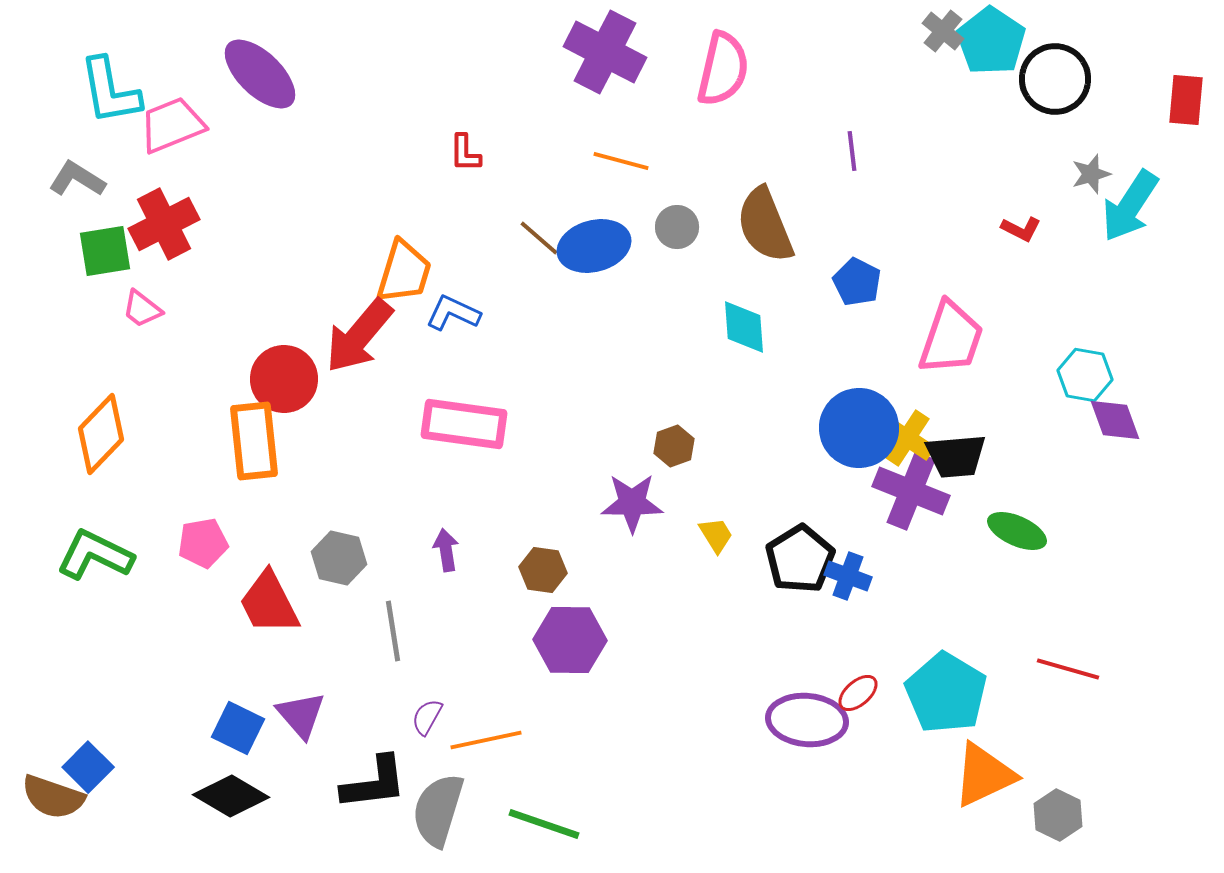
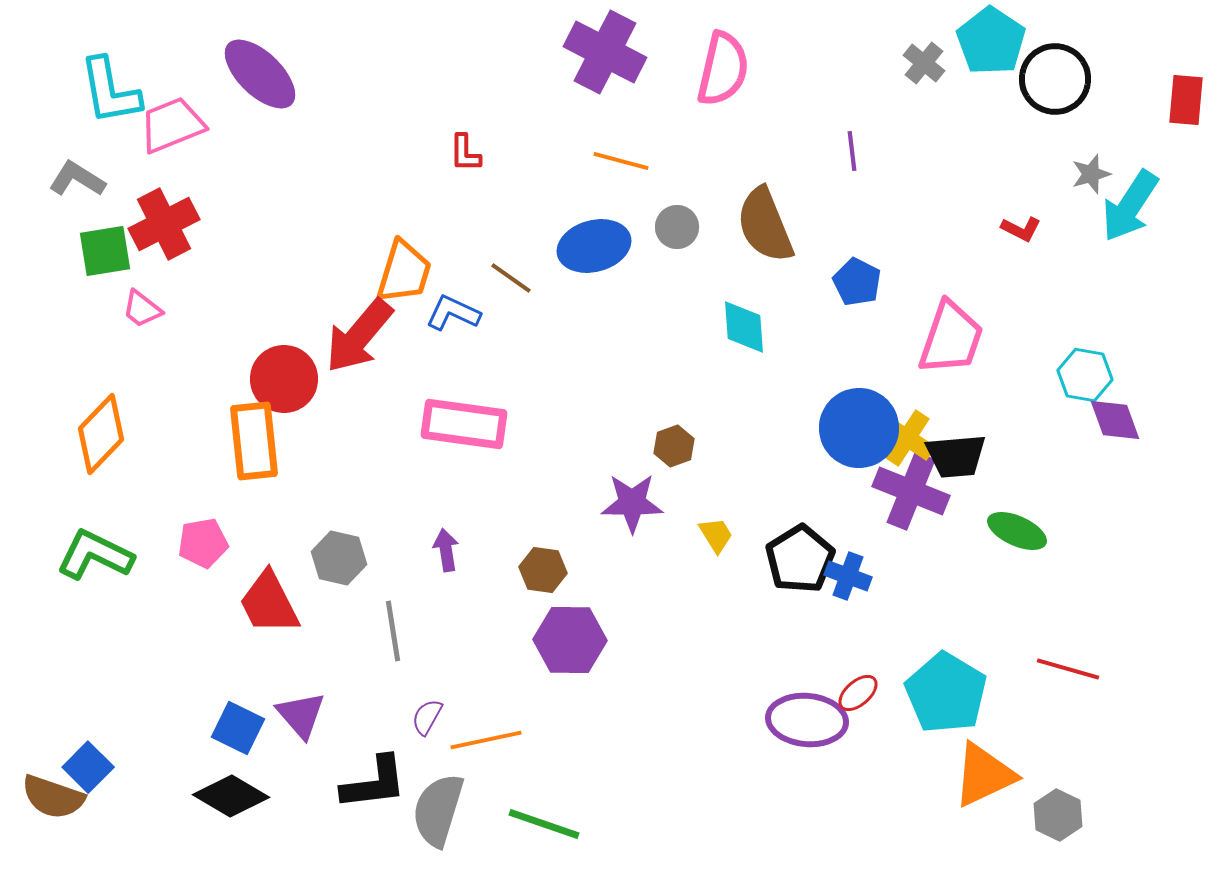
gray cross at (943, 31): moved 19 px left, 32 px down
brown line at (539, 238): moved 28 px left, 40 px down; rotated 6 degrees counterclockwise
